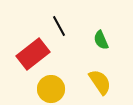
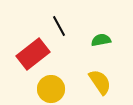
green semicircle: rotated 102 degrees clockwise
